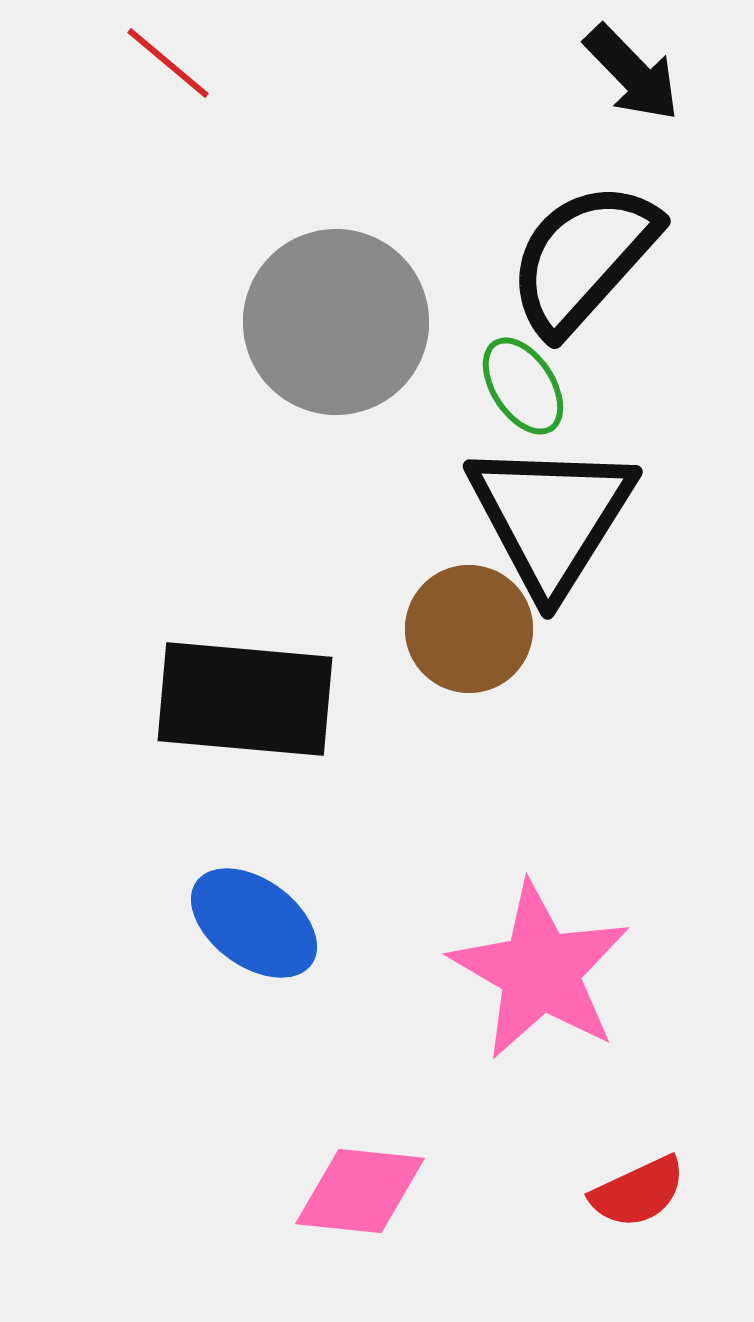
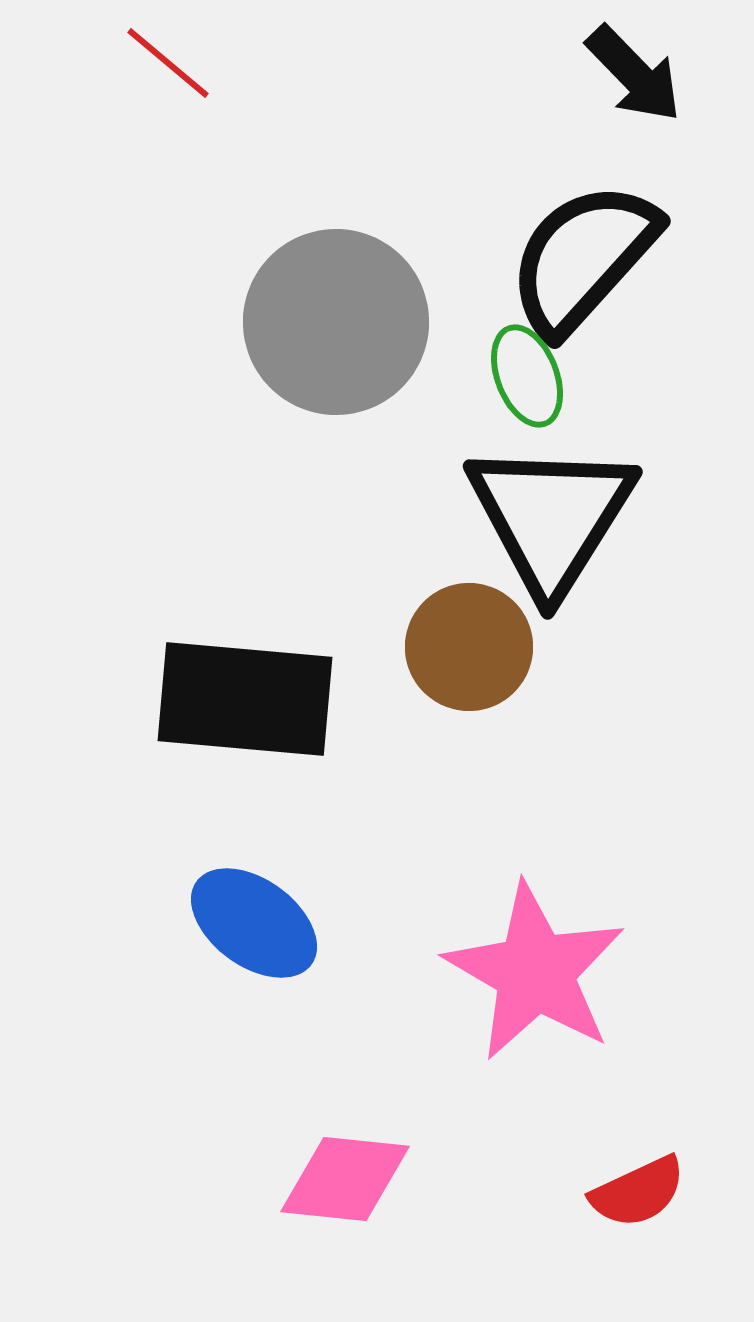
black arrow: moved 2 px right, 1 px down
green ellipse: moved 4 px right, 10 px up; rotated 12 degrees clockwise
brown circle: moved 18 px down
pink star: moved 5 px left, 1 px down
pink diamond: moved 15 px left, 12 px up
